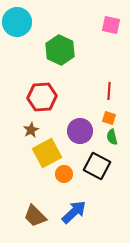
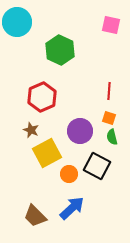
red hexagon: rotated 20 degrees counterclockwise
brown star: rotated 21 degrees counterclockwise
orange circle: moved 5 px right
blue arrow: moved 2 px left, 4 px up
